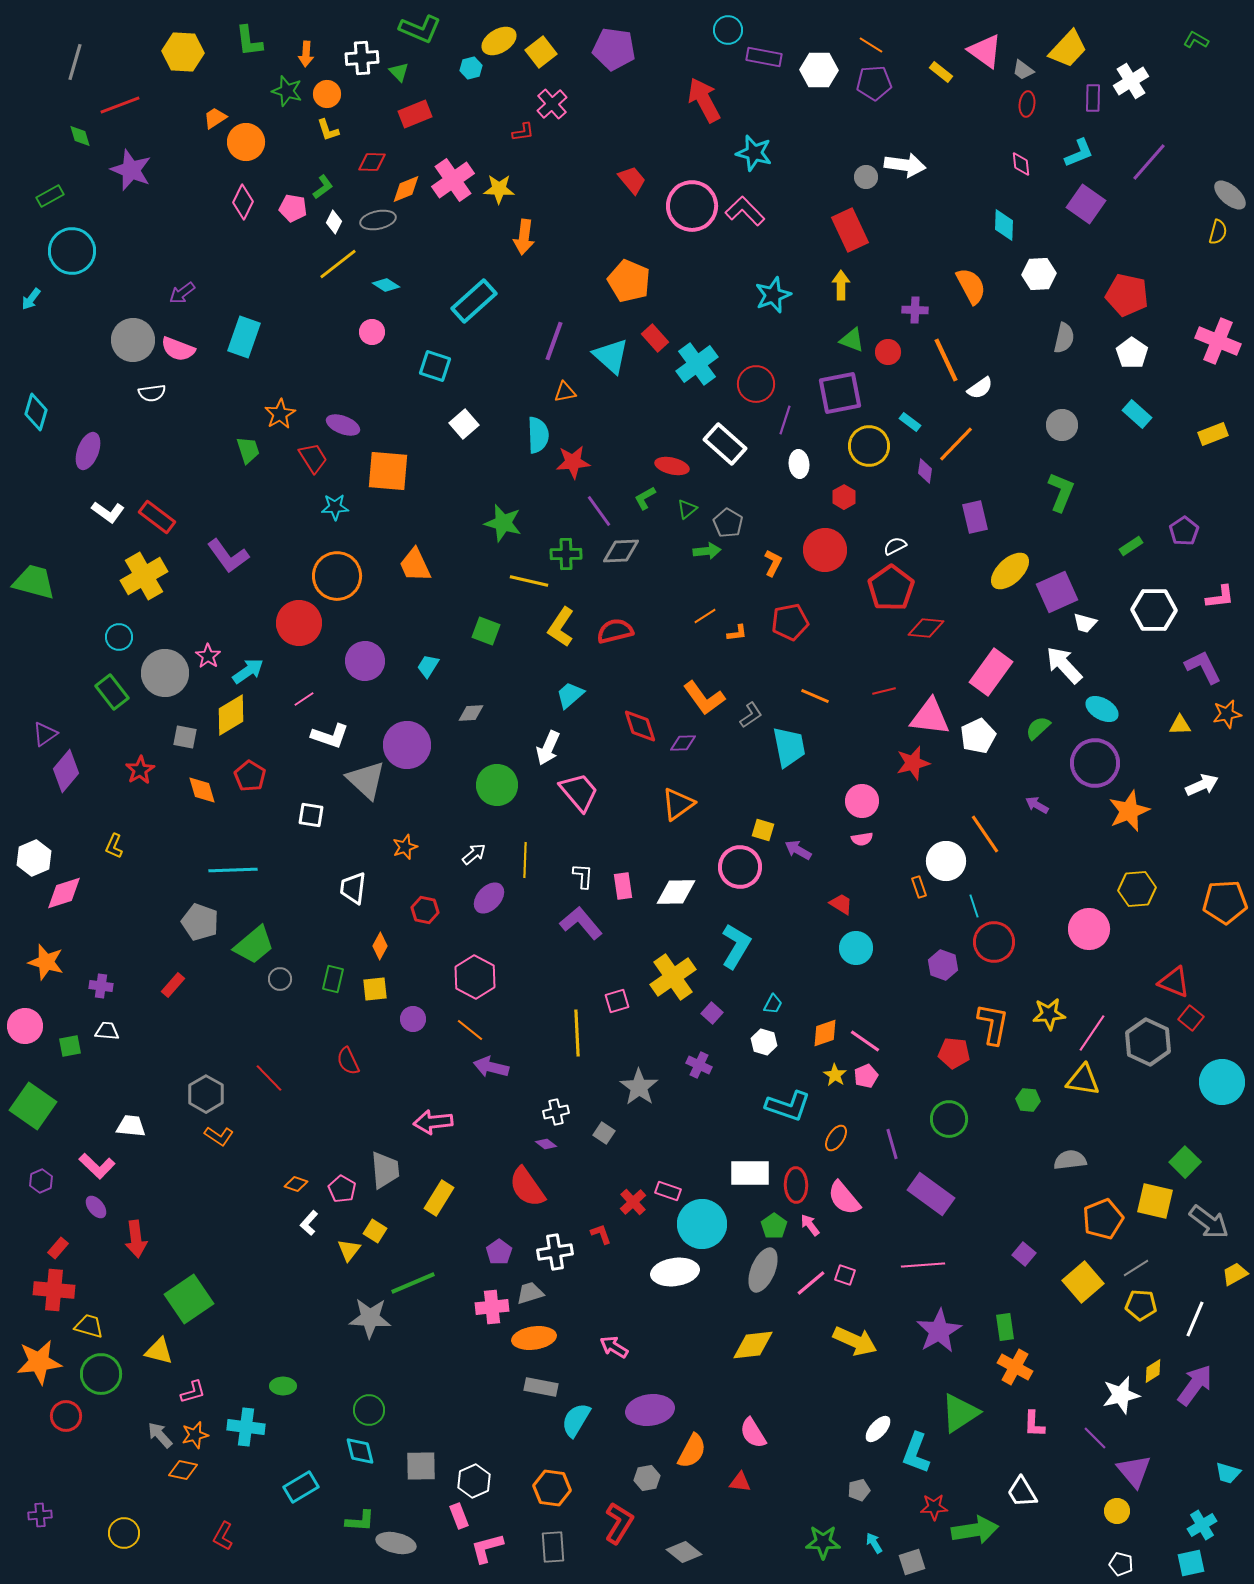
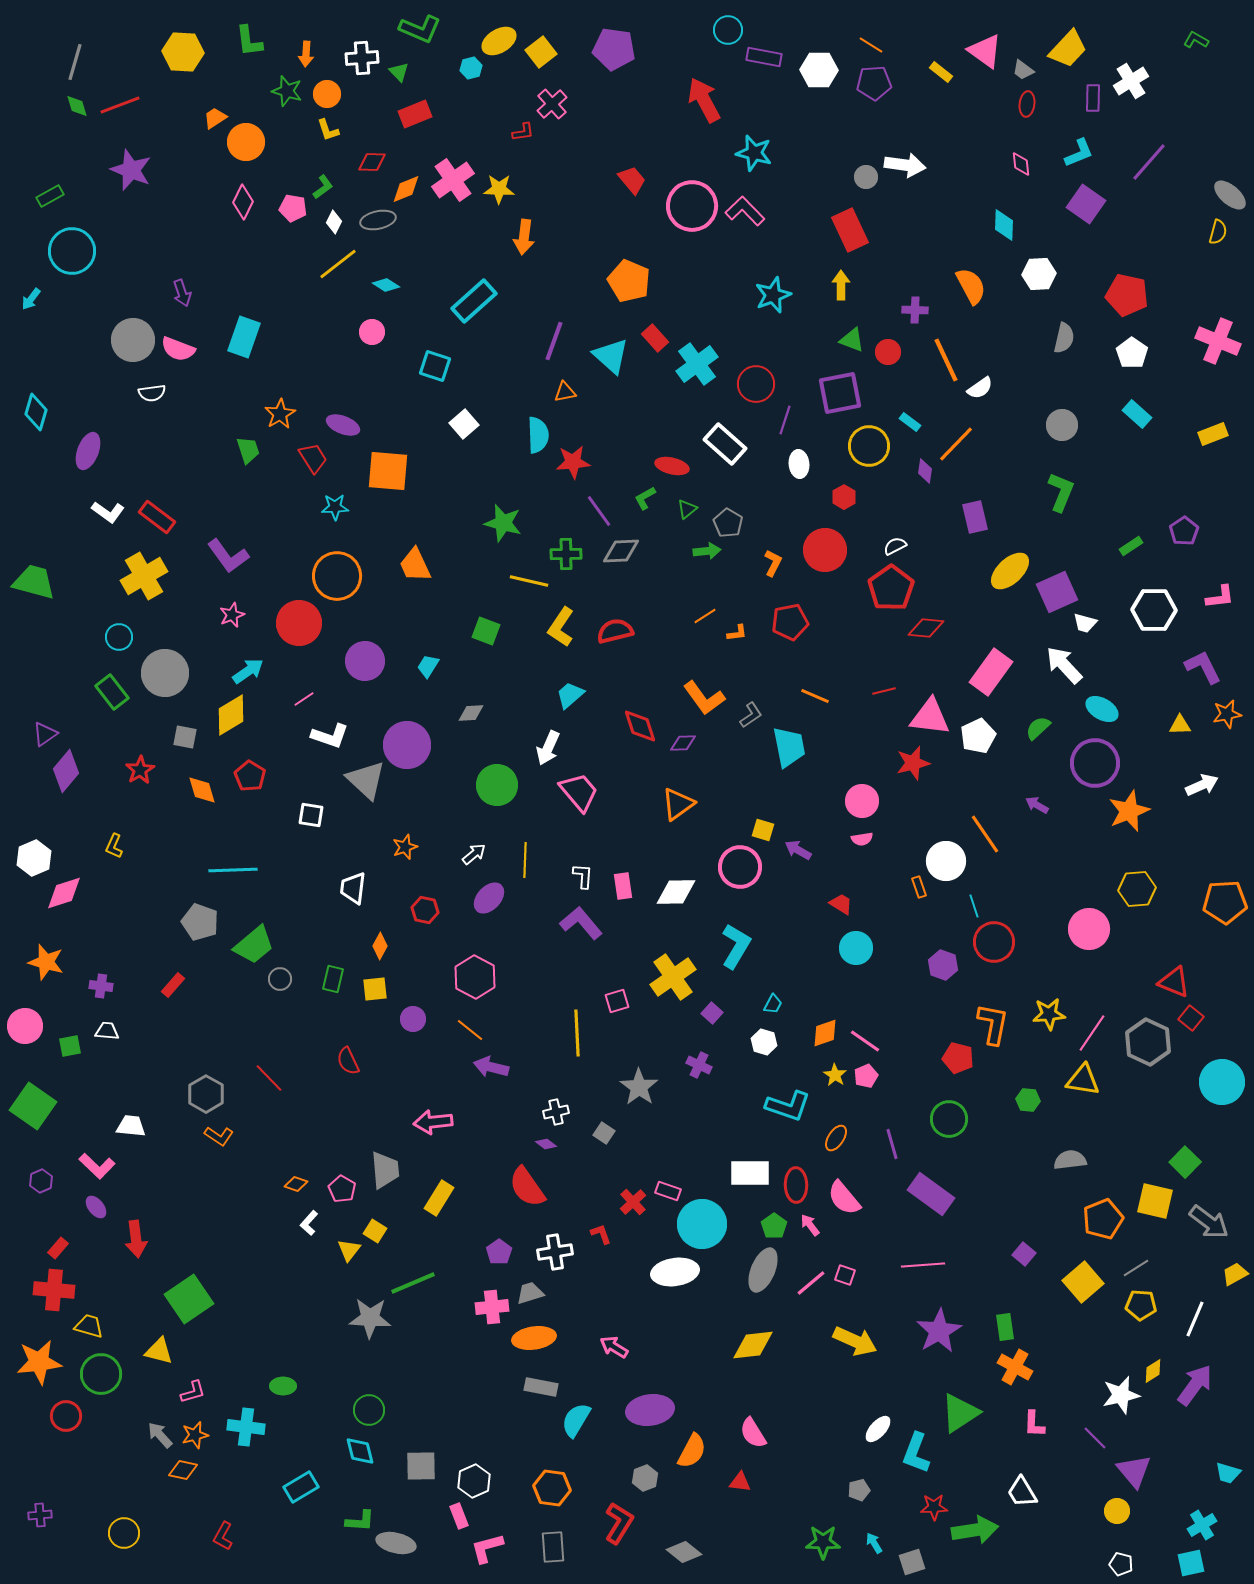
green diamond at (80, 136): moved 3 px left, 30 px up
purple arrow at (182, 293): rotated 72 degrees counterclockwise
pink star at (208, 656): moved 24 px right, 41 px up; rotated 15 degrees clockwise
red pentagon at (954, 1053): moved 4 px right, 5 px down; rotated 8 degrees clockwise
gray hexagon at (647, 1478): moved 2 px left; rotated 10 degrees counterclockwise
